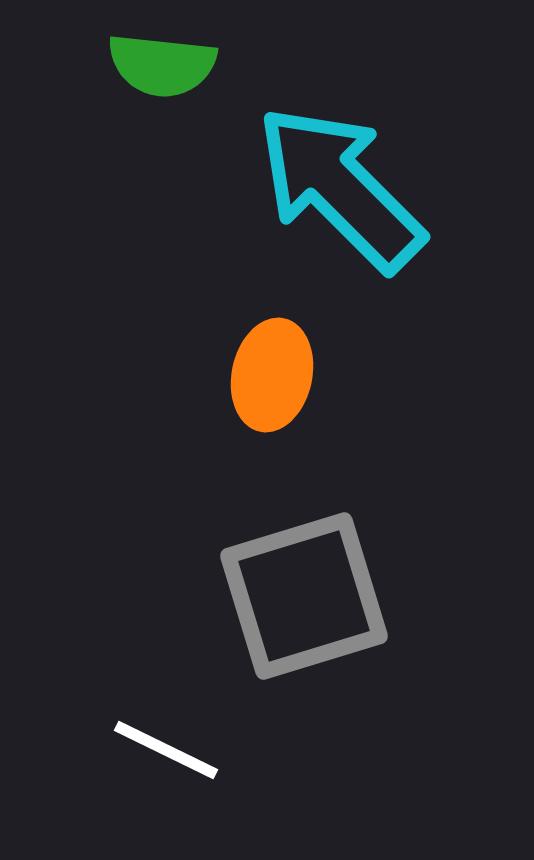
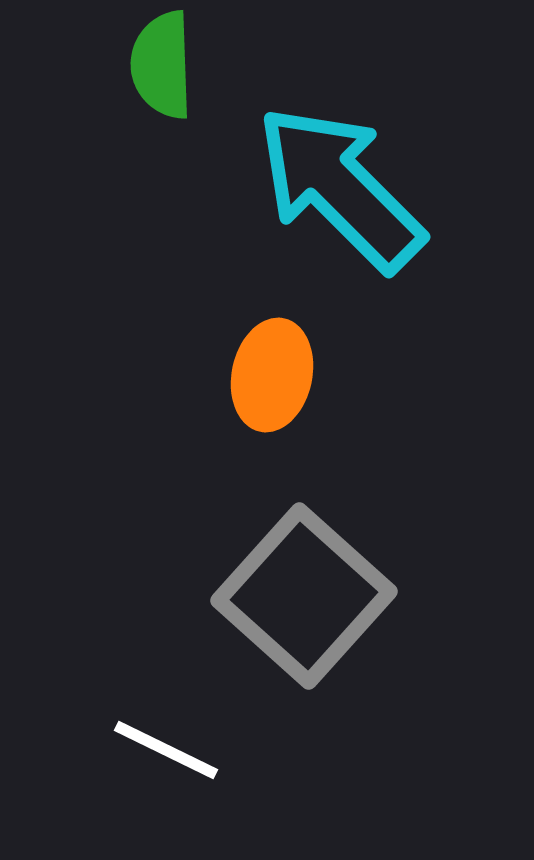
green semicircle: rotated 82 degrees clockwise
gray square: rotated 31 degrees counterclockwise
